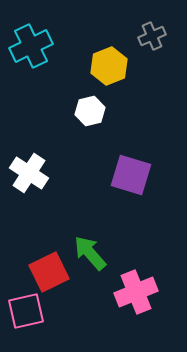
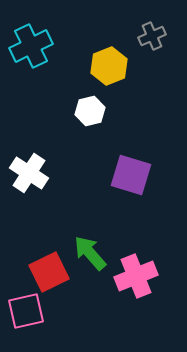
pink cross: moved 16 px up
